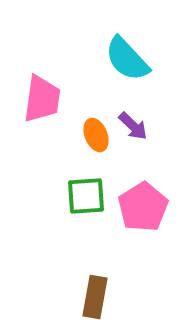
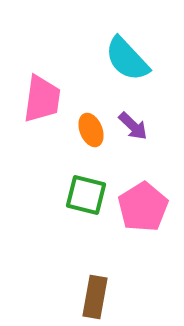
orange ellipse: moved 5 px left, 5 px up
green square: moved 1 px up; rotated 18 degrees clockwise
